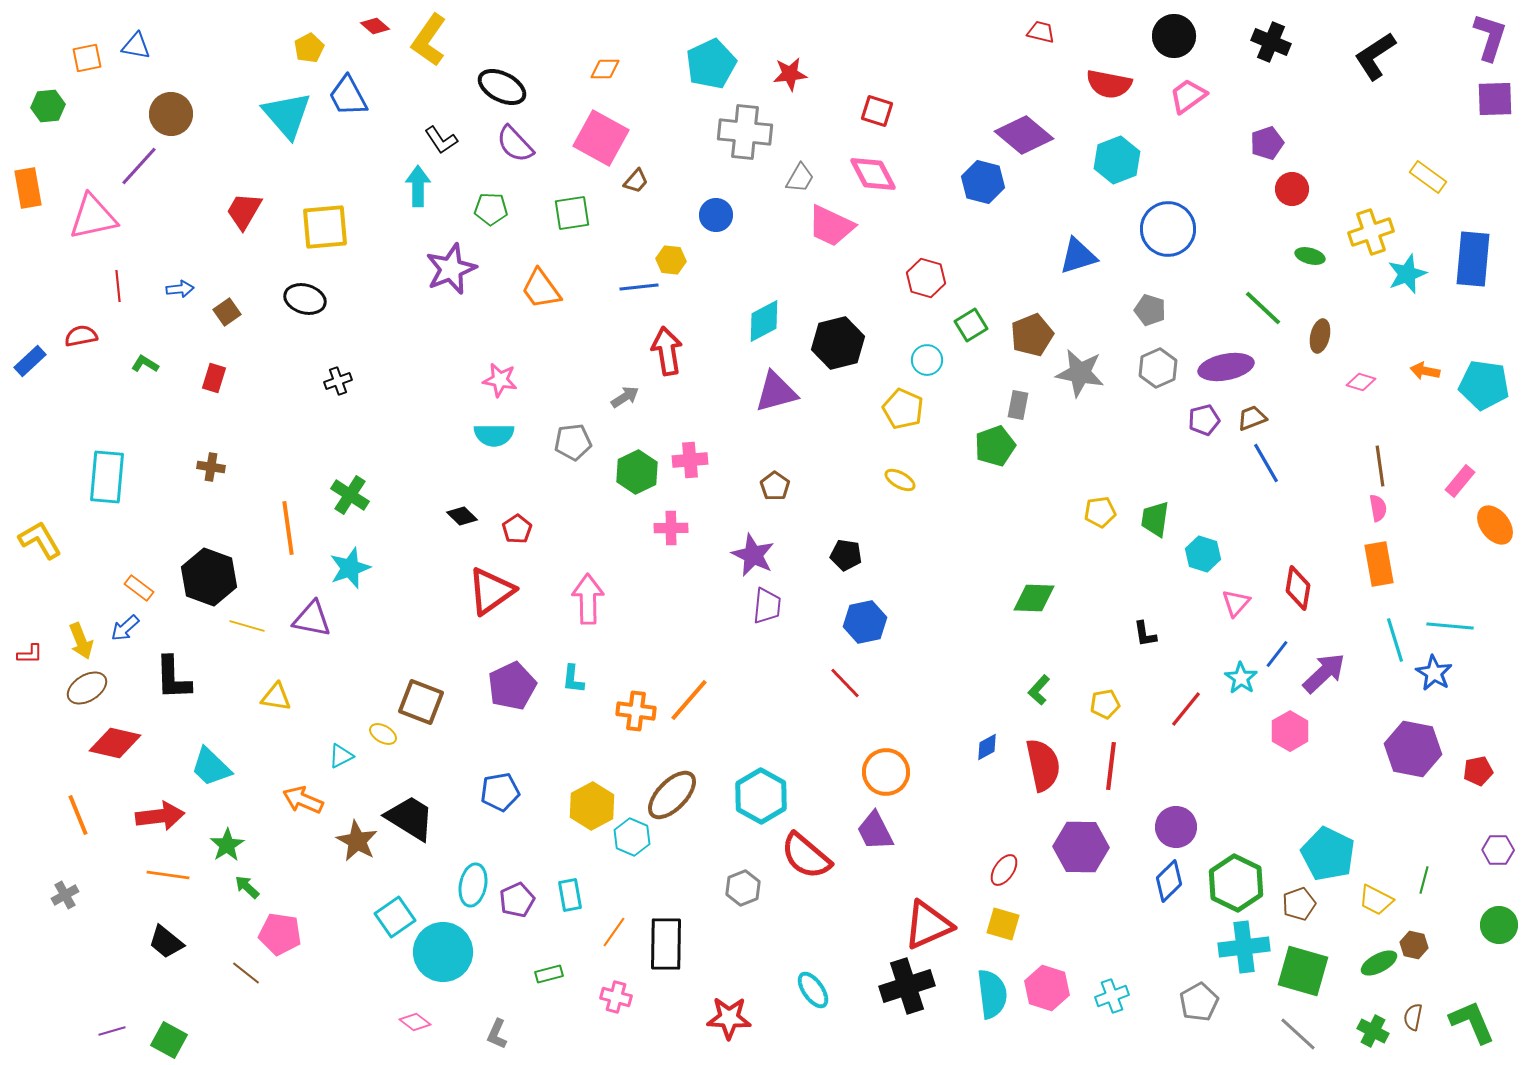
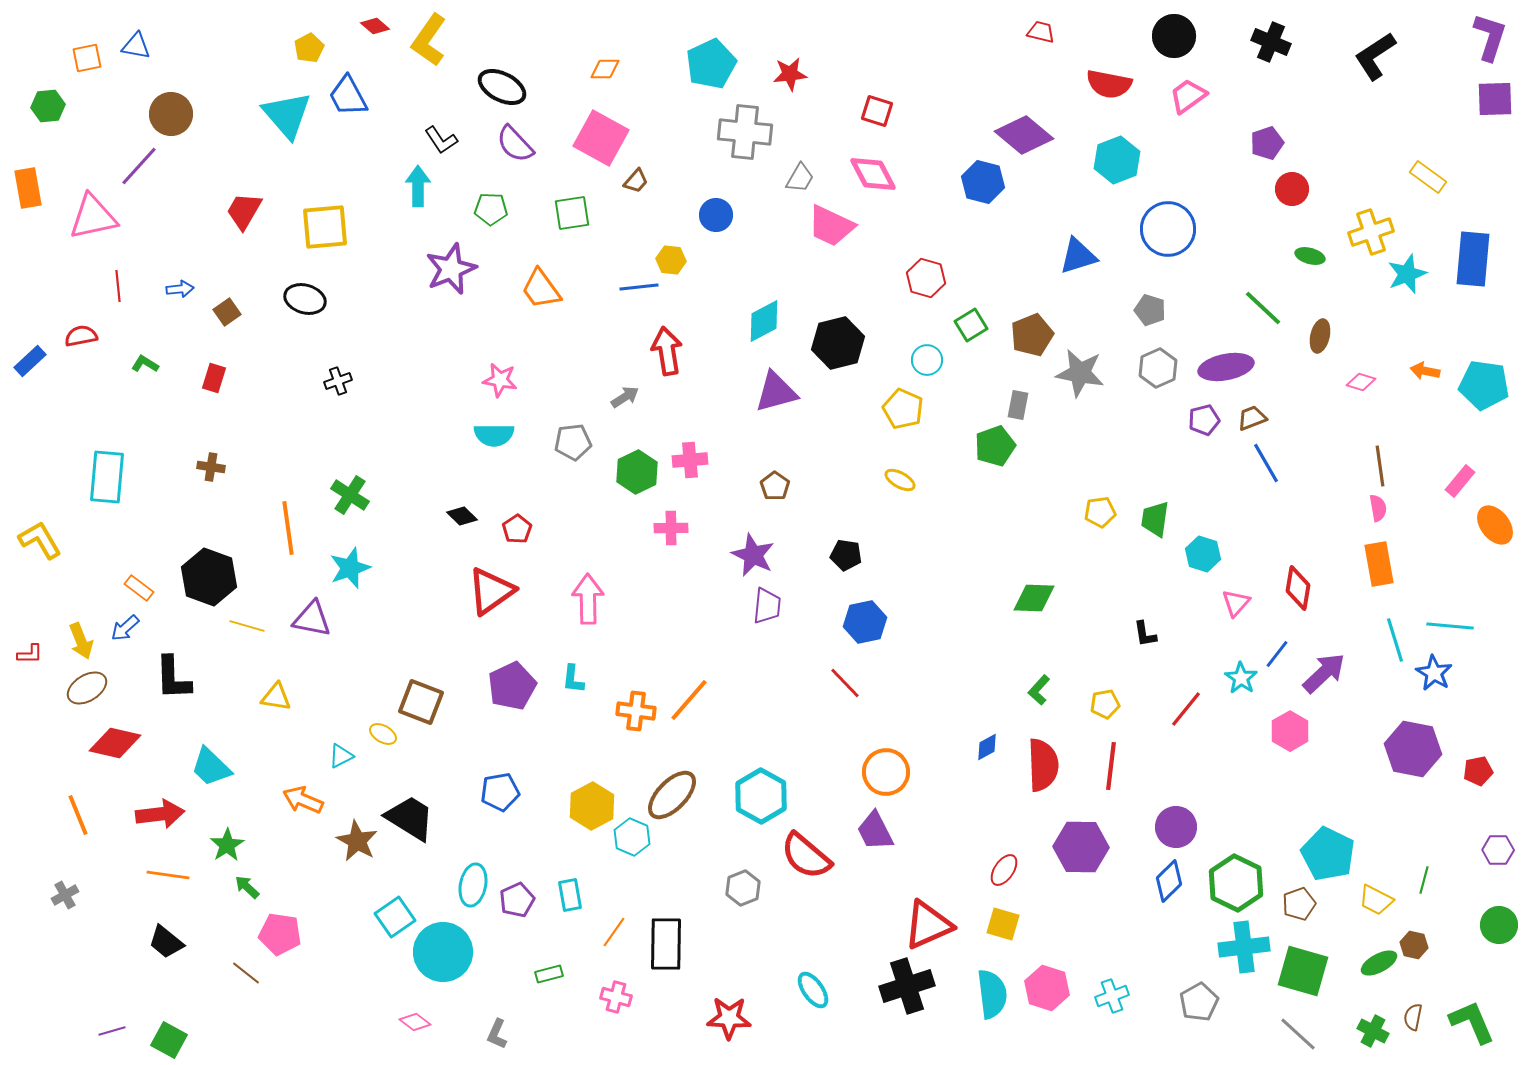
red semicircle at (1043, 765): rotated 10 degrees clockwise
red arrow at (160, 816): moved 2 px up
